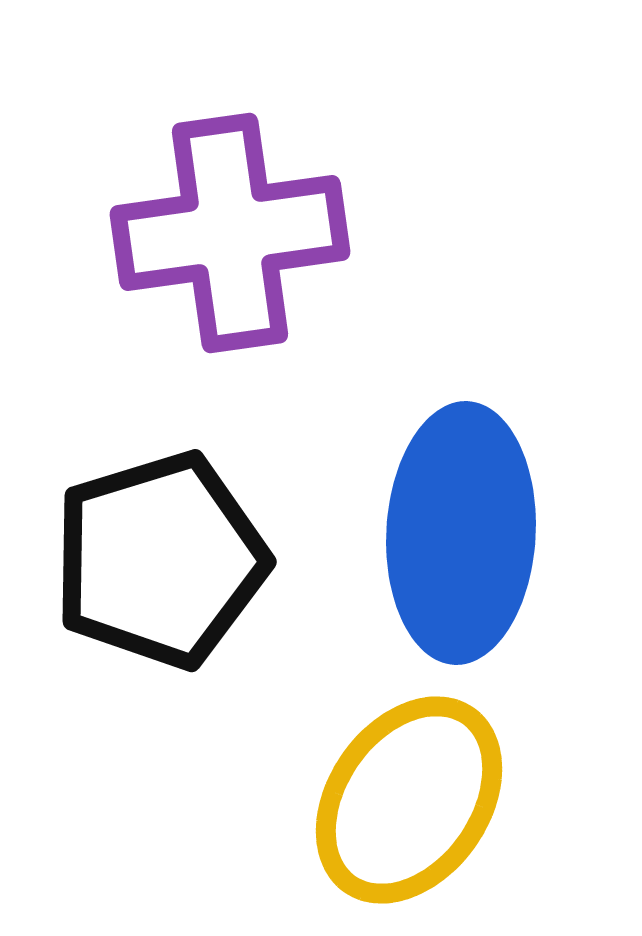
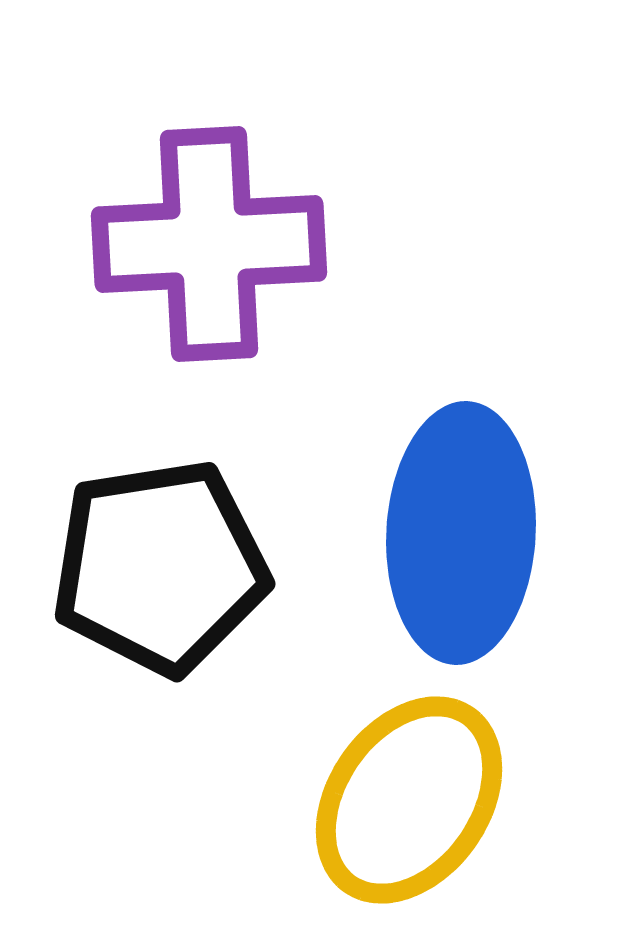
purple cross: moved 21 px left, 11 px down; rotated 5 degrees clockwise
black pentagon: moved 7 px down; rotated 8 degrees clockwise
